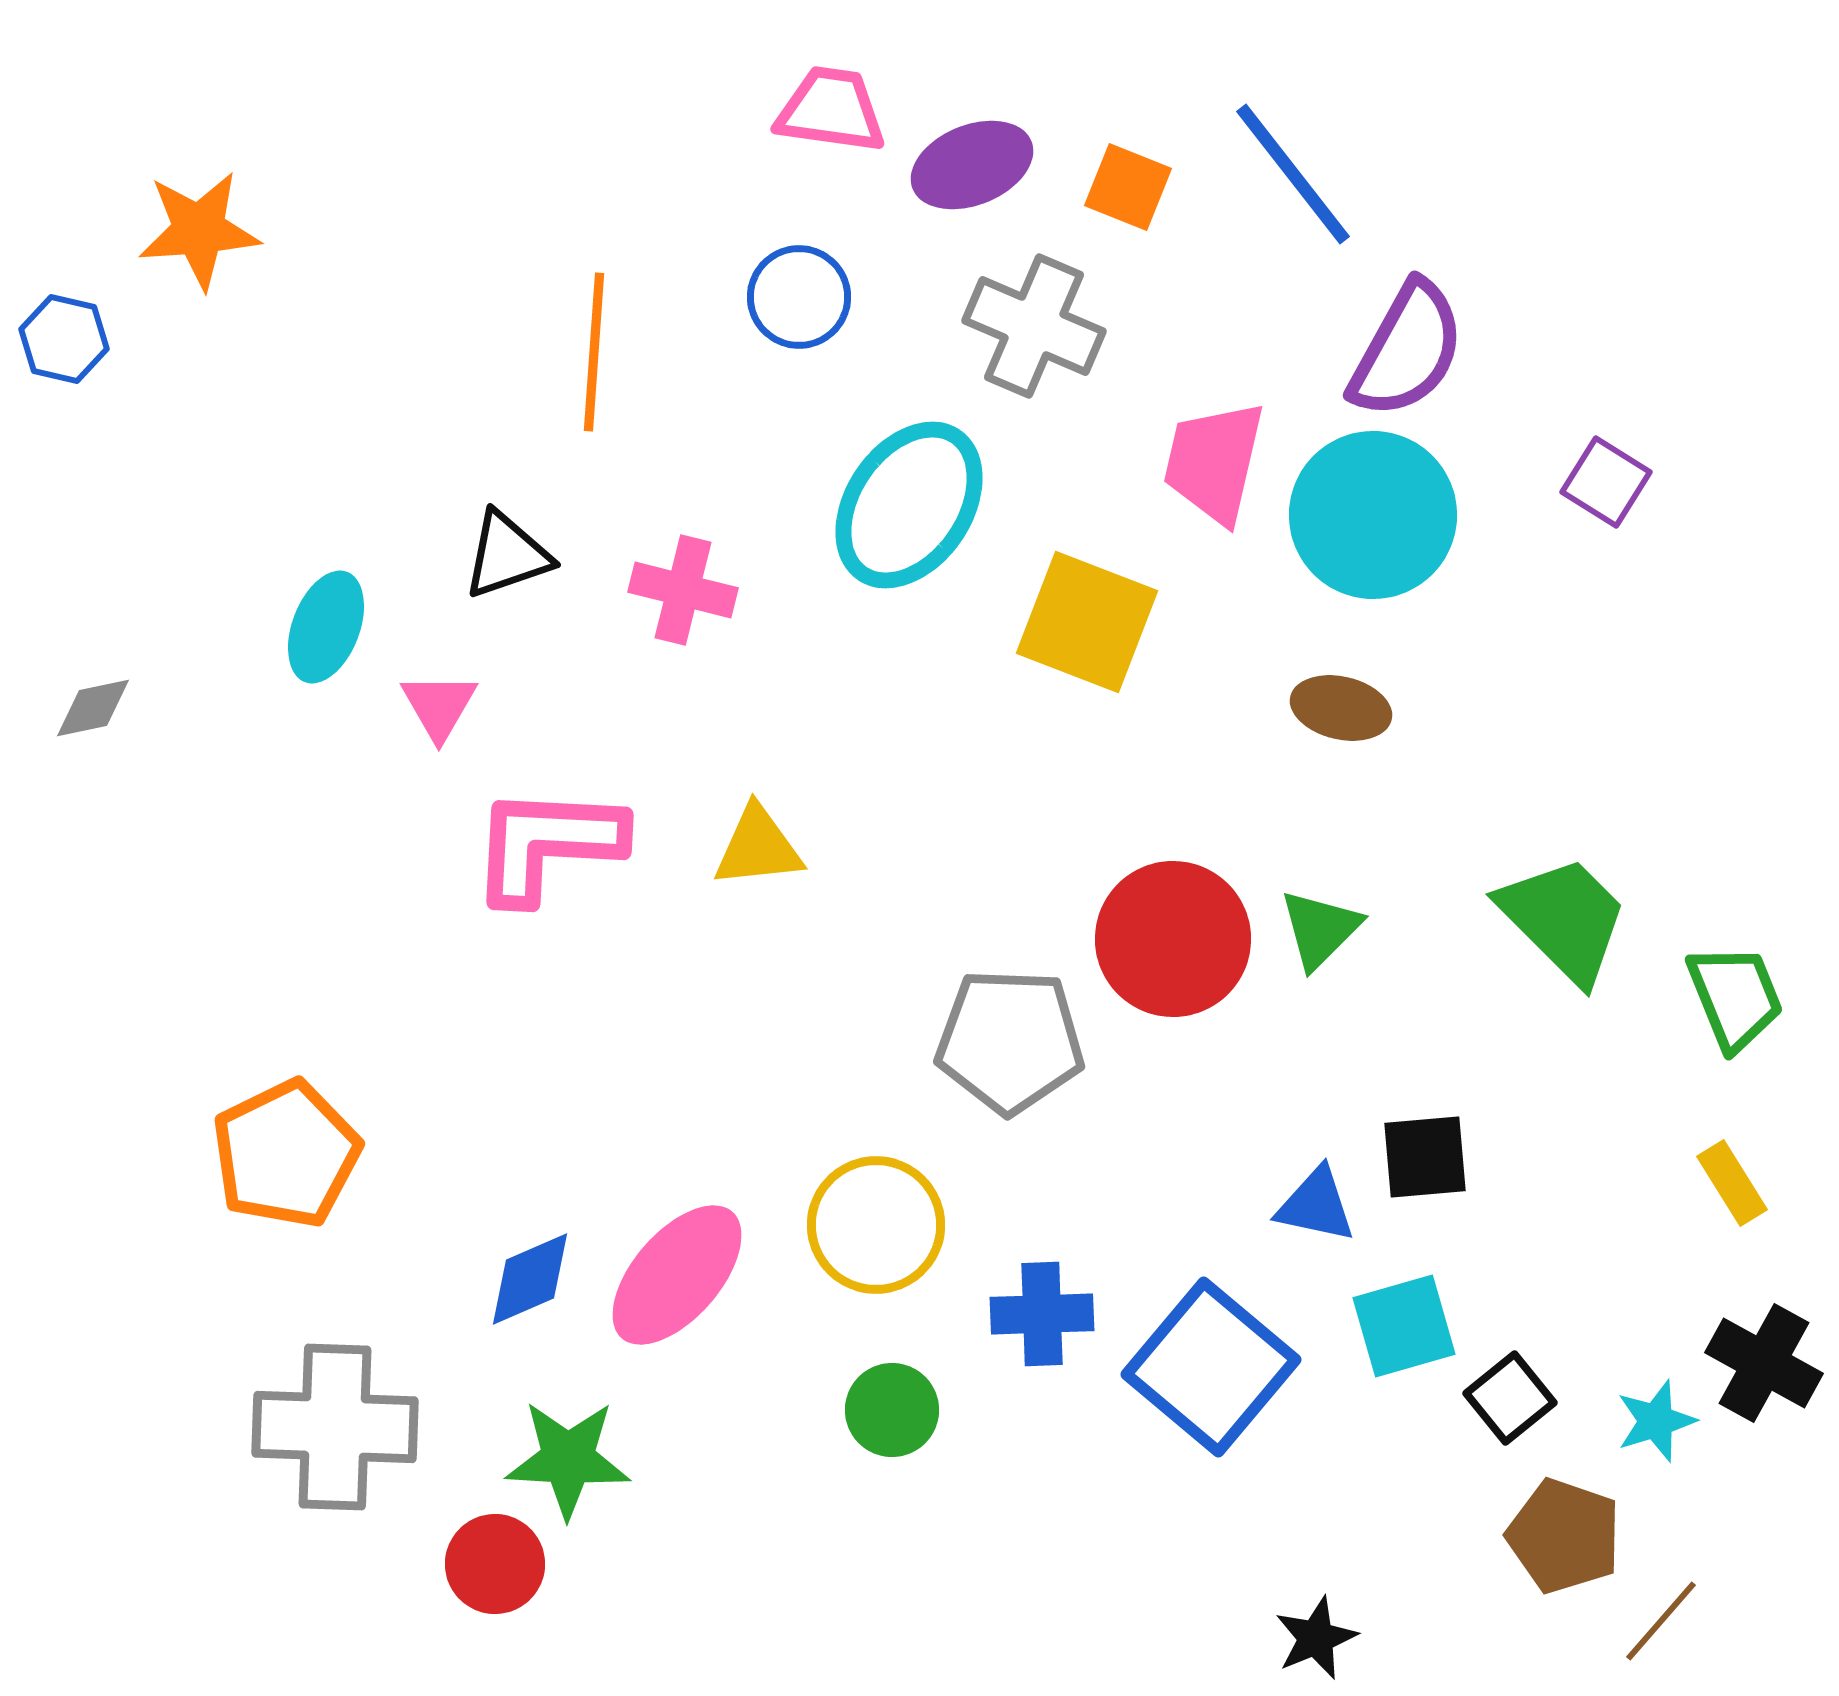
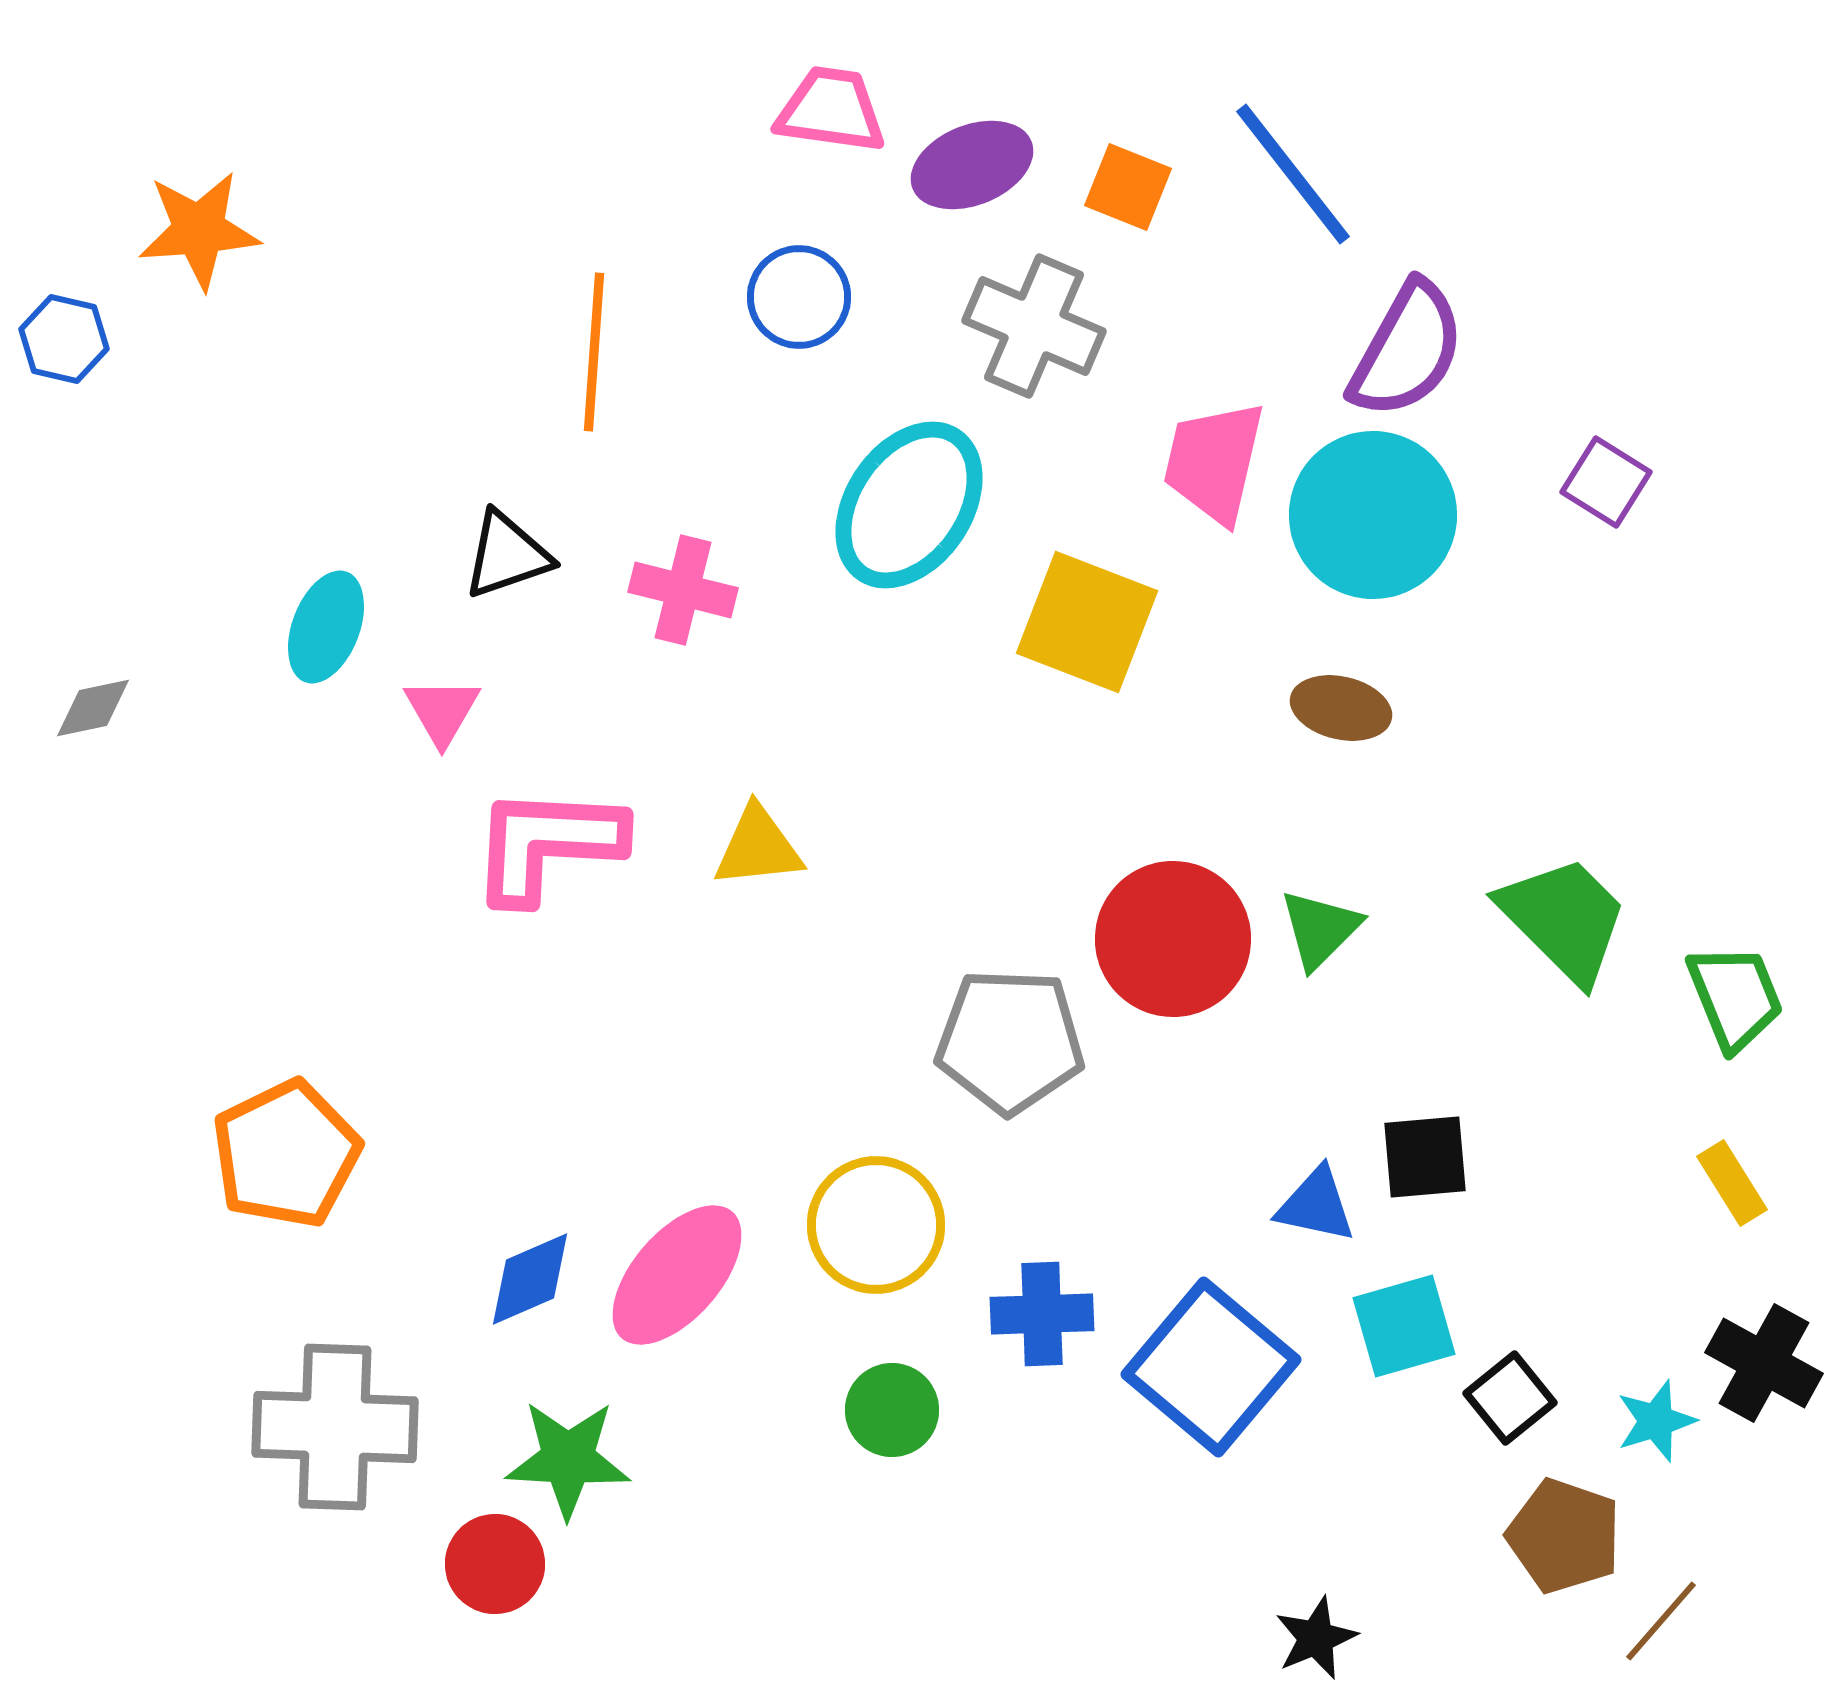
pink triangle at (439, 706): moved 3 px right, 5 px down
